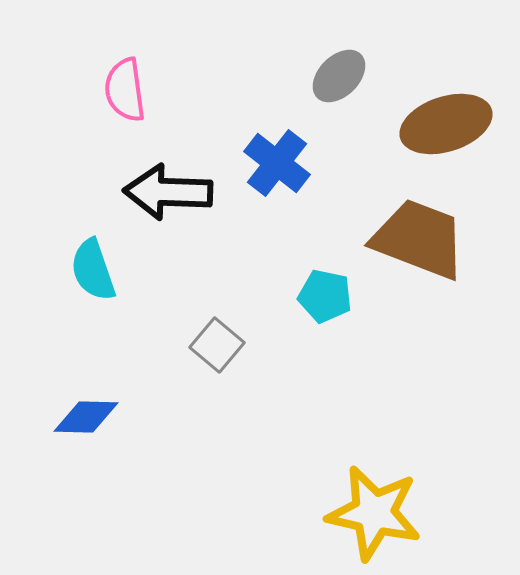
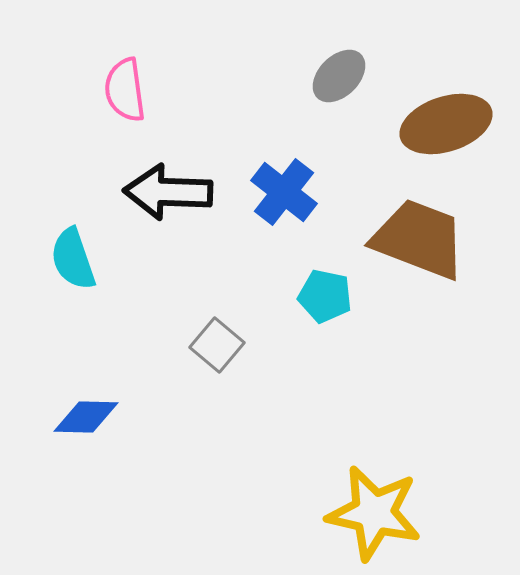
blue cross: moved 7 px right, 29 px down
cyan semicircle: moved 20 px left, 11 px up
